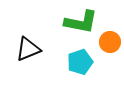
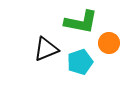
orange circle: moved 1 px left, 1 px down
black triangle: moved 18 px right
